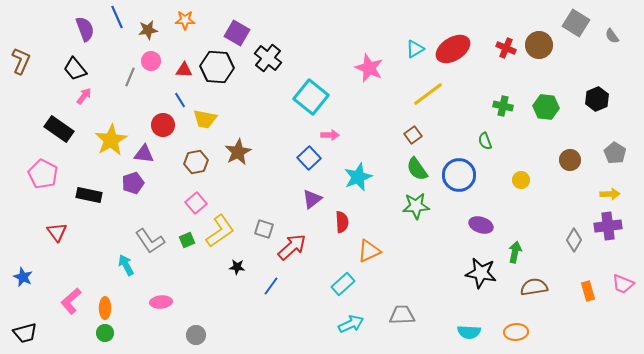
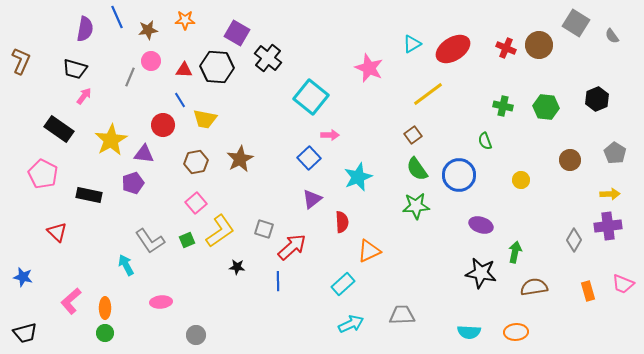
purple semicircle at (85, 29): rotated 30 degrees clockwise
cyan triangle at (415, 49): moved 3 px left, 5 px up
black trapezoid at (75, 69): rotated 35 degrees counterclockwise
brown star at (238, 152): moved 2 px right, 7 px down
red triangle at (57, 232): rotated 10 degrees counterclockwise
blue star at (23, 277): rotated 12 degrees counterclockwise
blue line at (271, 286): moved 7 px right, 5 px up; rotated 36 degrees counterclockwise
